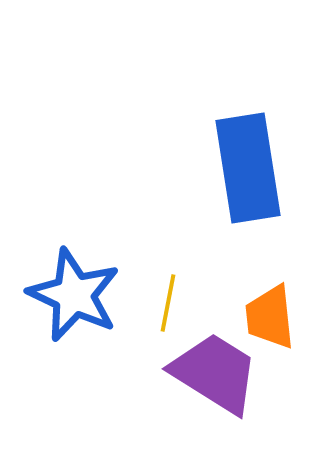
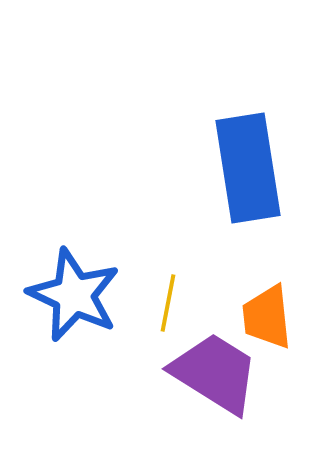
orange trapezoid: moved 3 px left
